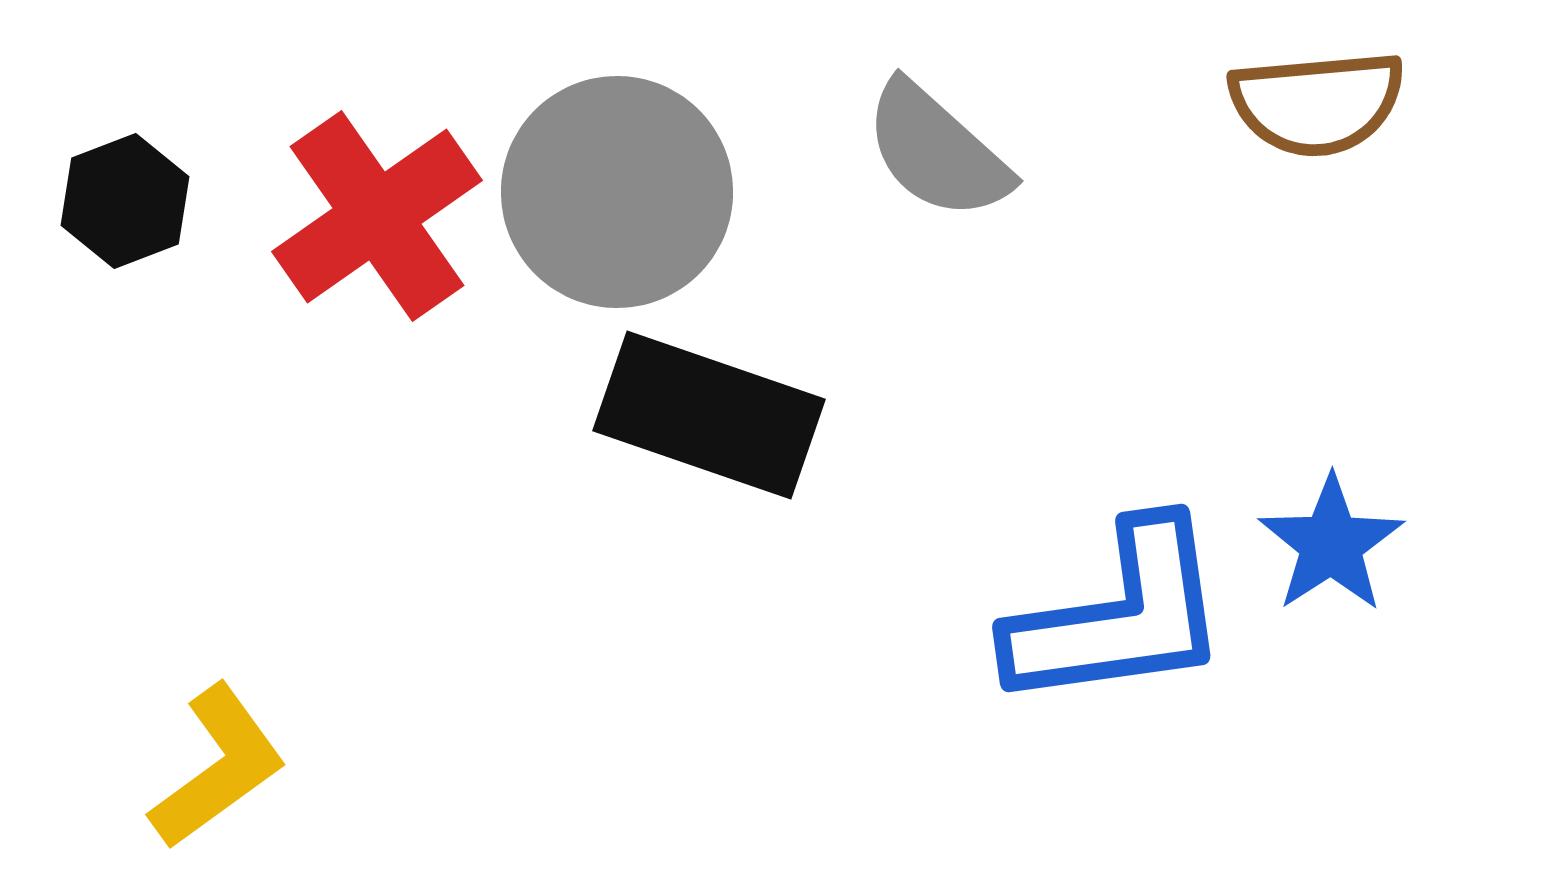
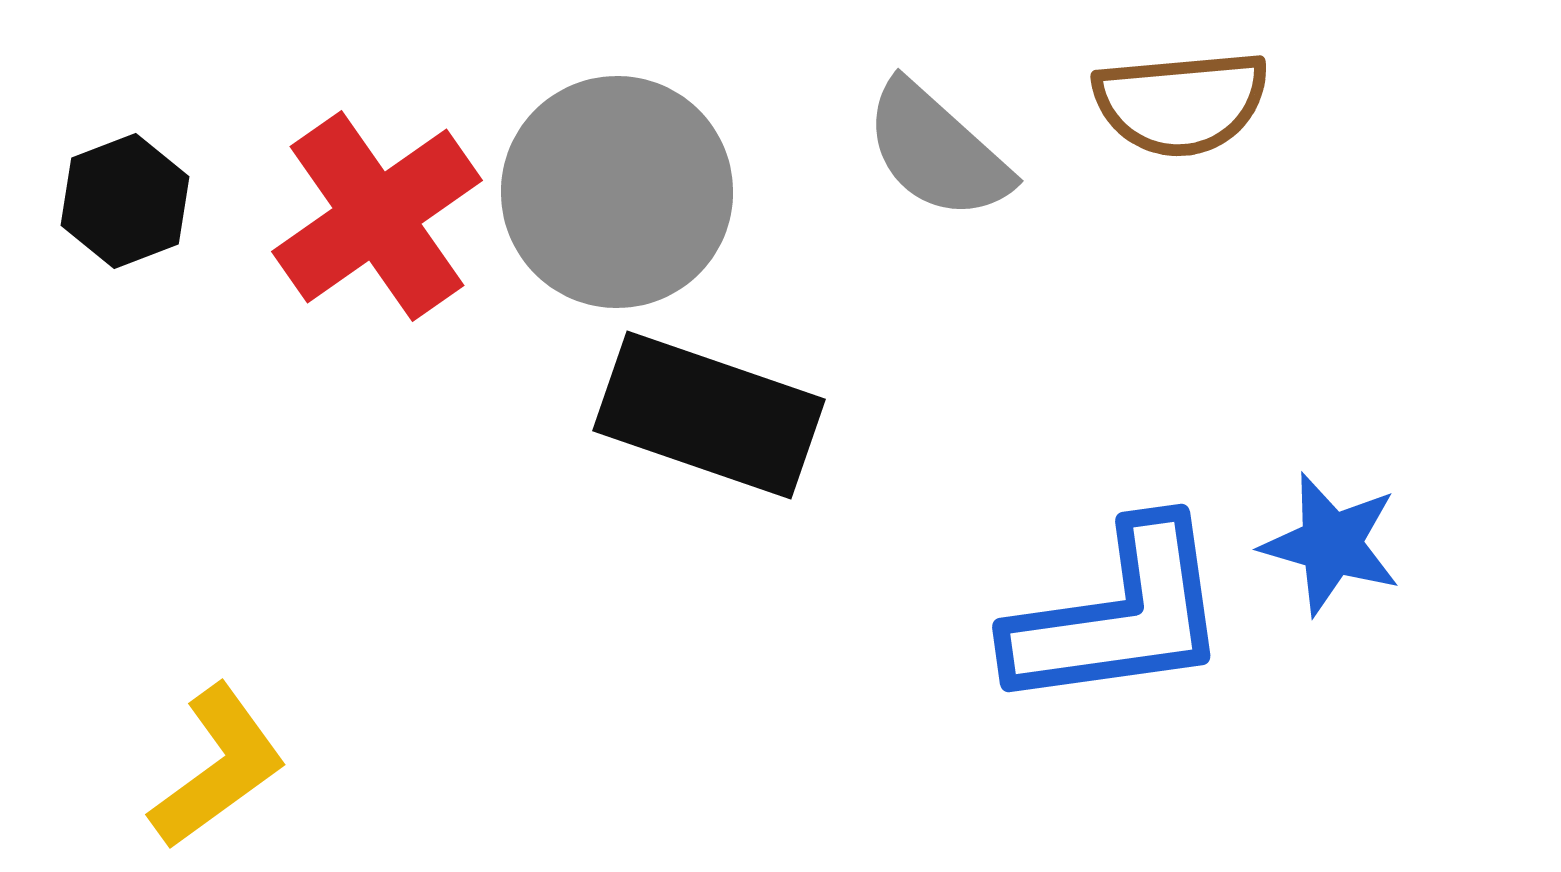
brown semicircle: moved 136 px left
blue star: rotated 23 degrees counterclockwise
